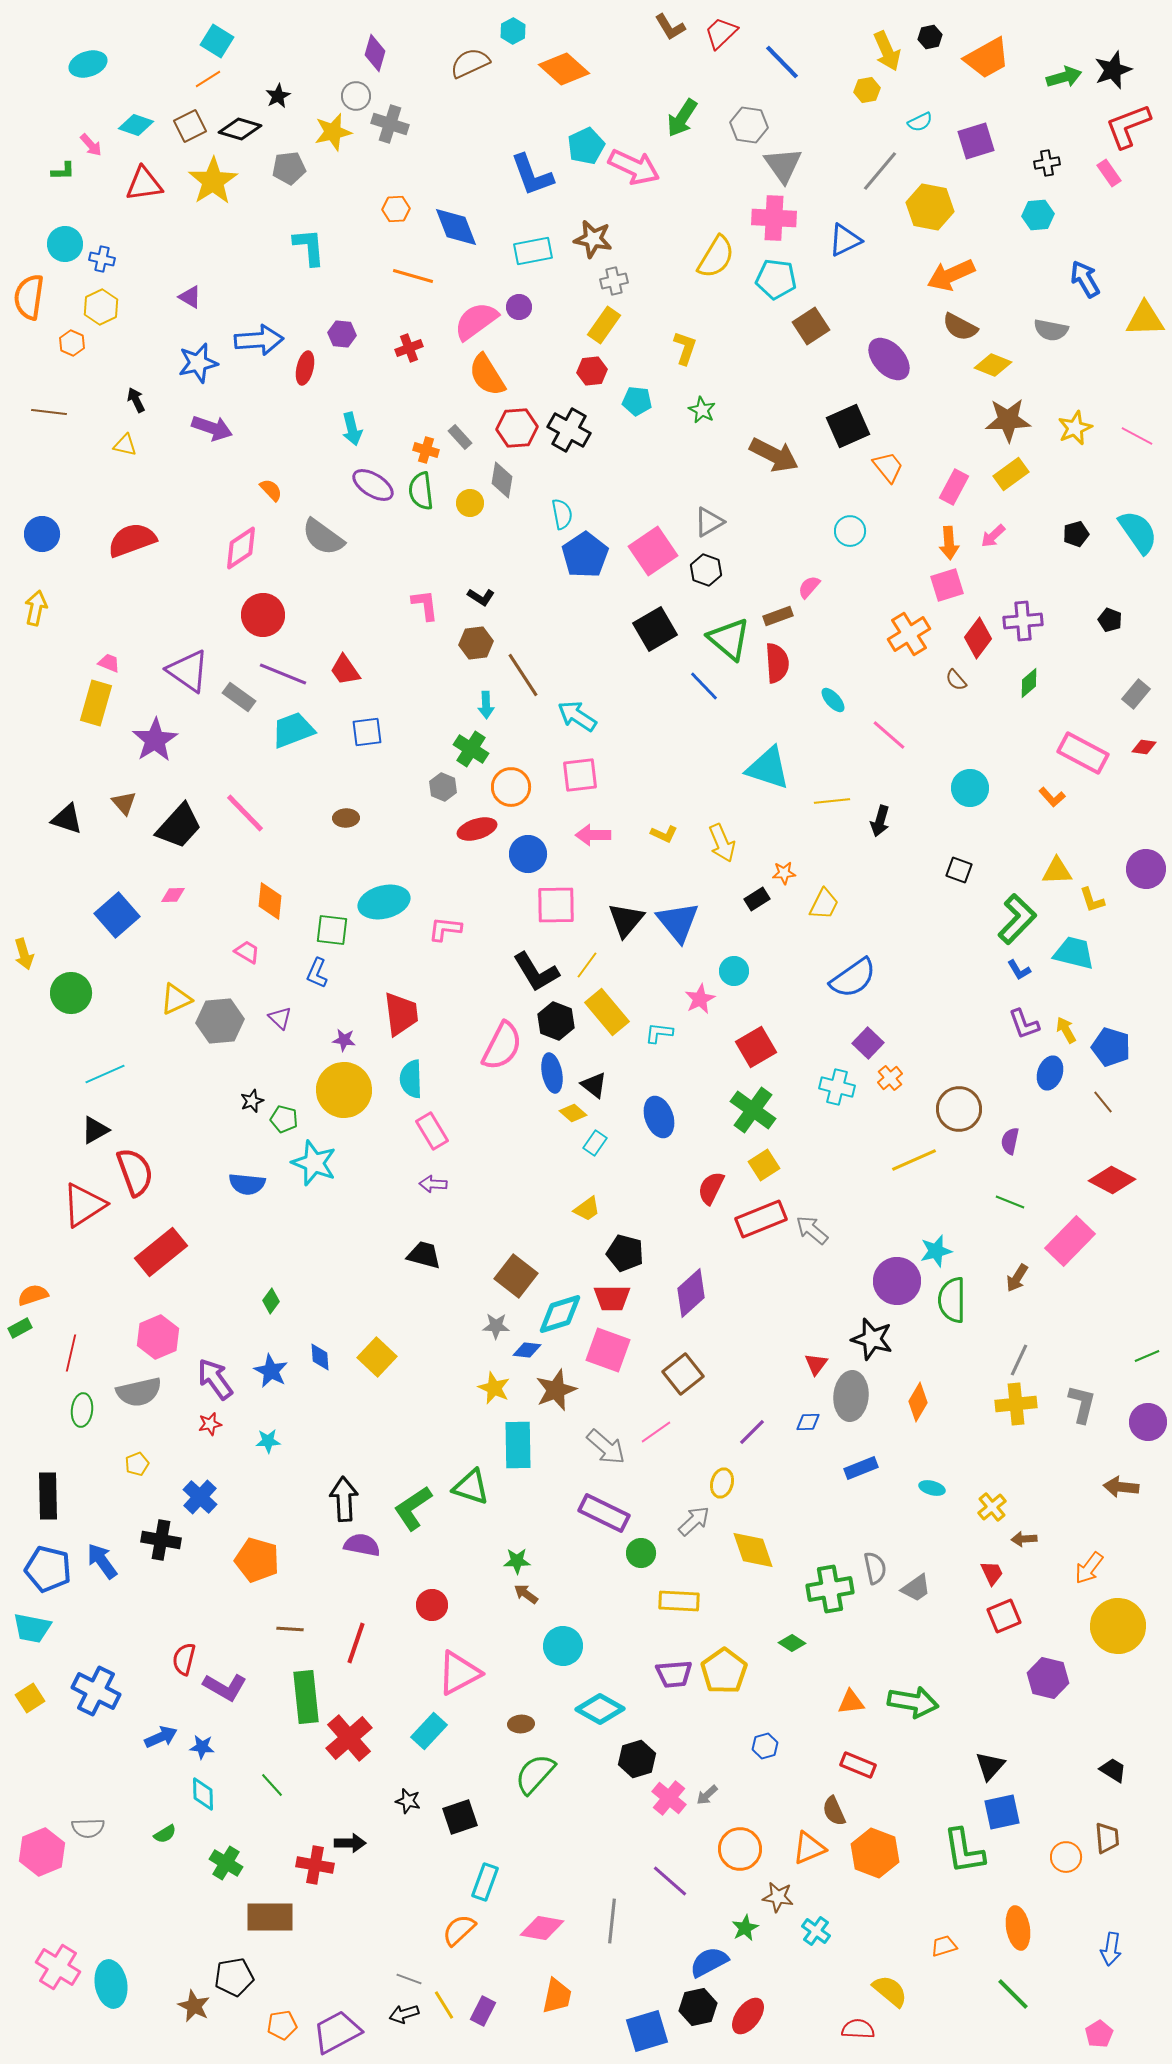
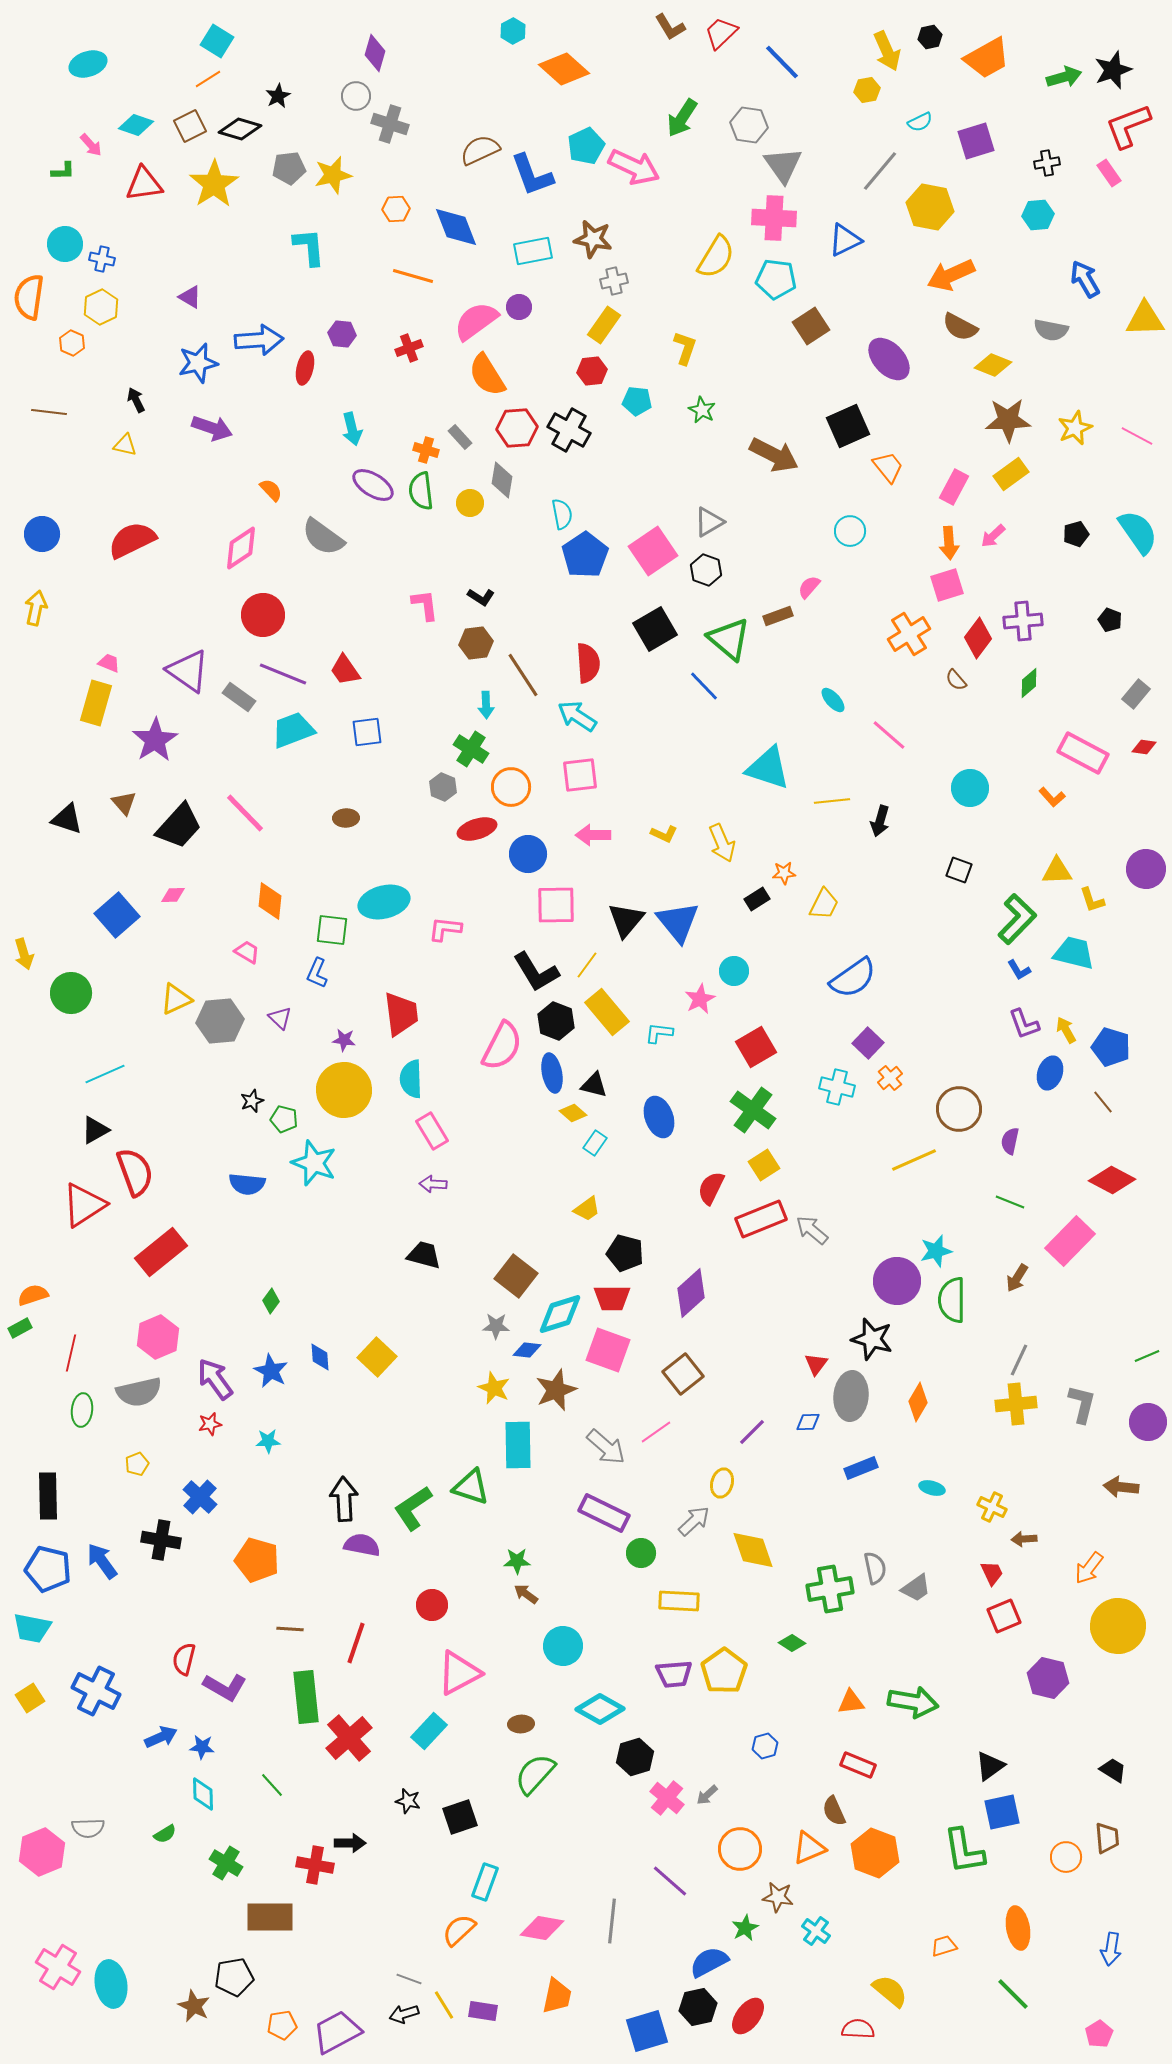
brown semicircle at (470, 63): moved 10 px right, 87 px down
yellow star at (333, 132): moved 43 px down
yellow star at (213, 181): moved 1 px right, 3 px down
red semicircle at (132, 540): rotated 6 degrees counterclockwise
red semicircle at (777, 663): moved 189 px left
black triangle at (594, 1085): rotated 24 degrees counterclockwise
yellow cross at (992, 1507): rotated 24 degrees counterclockwise
black hexagon at (637, 1759): moved 2 px left, 2 px up
black triangle at (990, 1766): rotated 12 degrees clockwise
pink cross at (669, 1798): moved 2 px left
purple rectangle at (483, 2011): rotated 72 degrees clockwise
